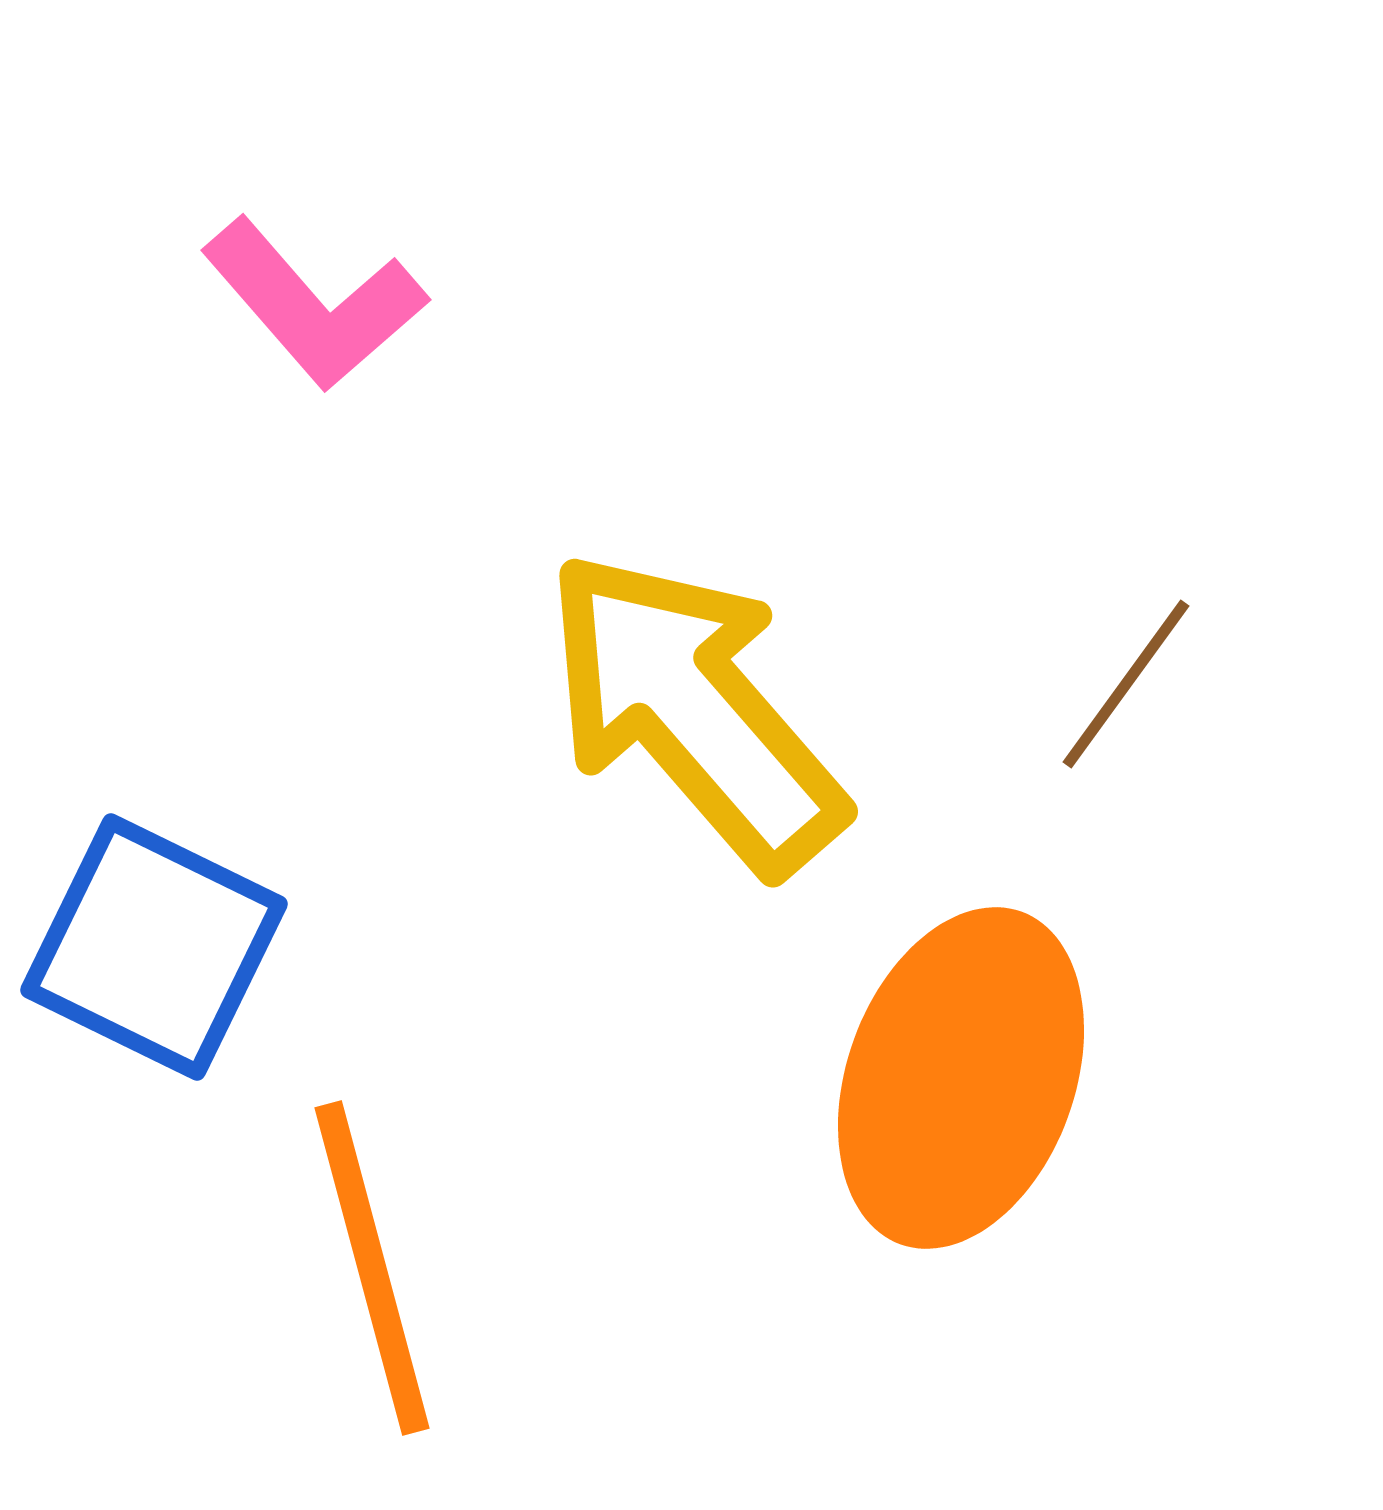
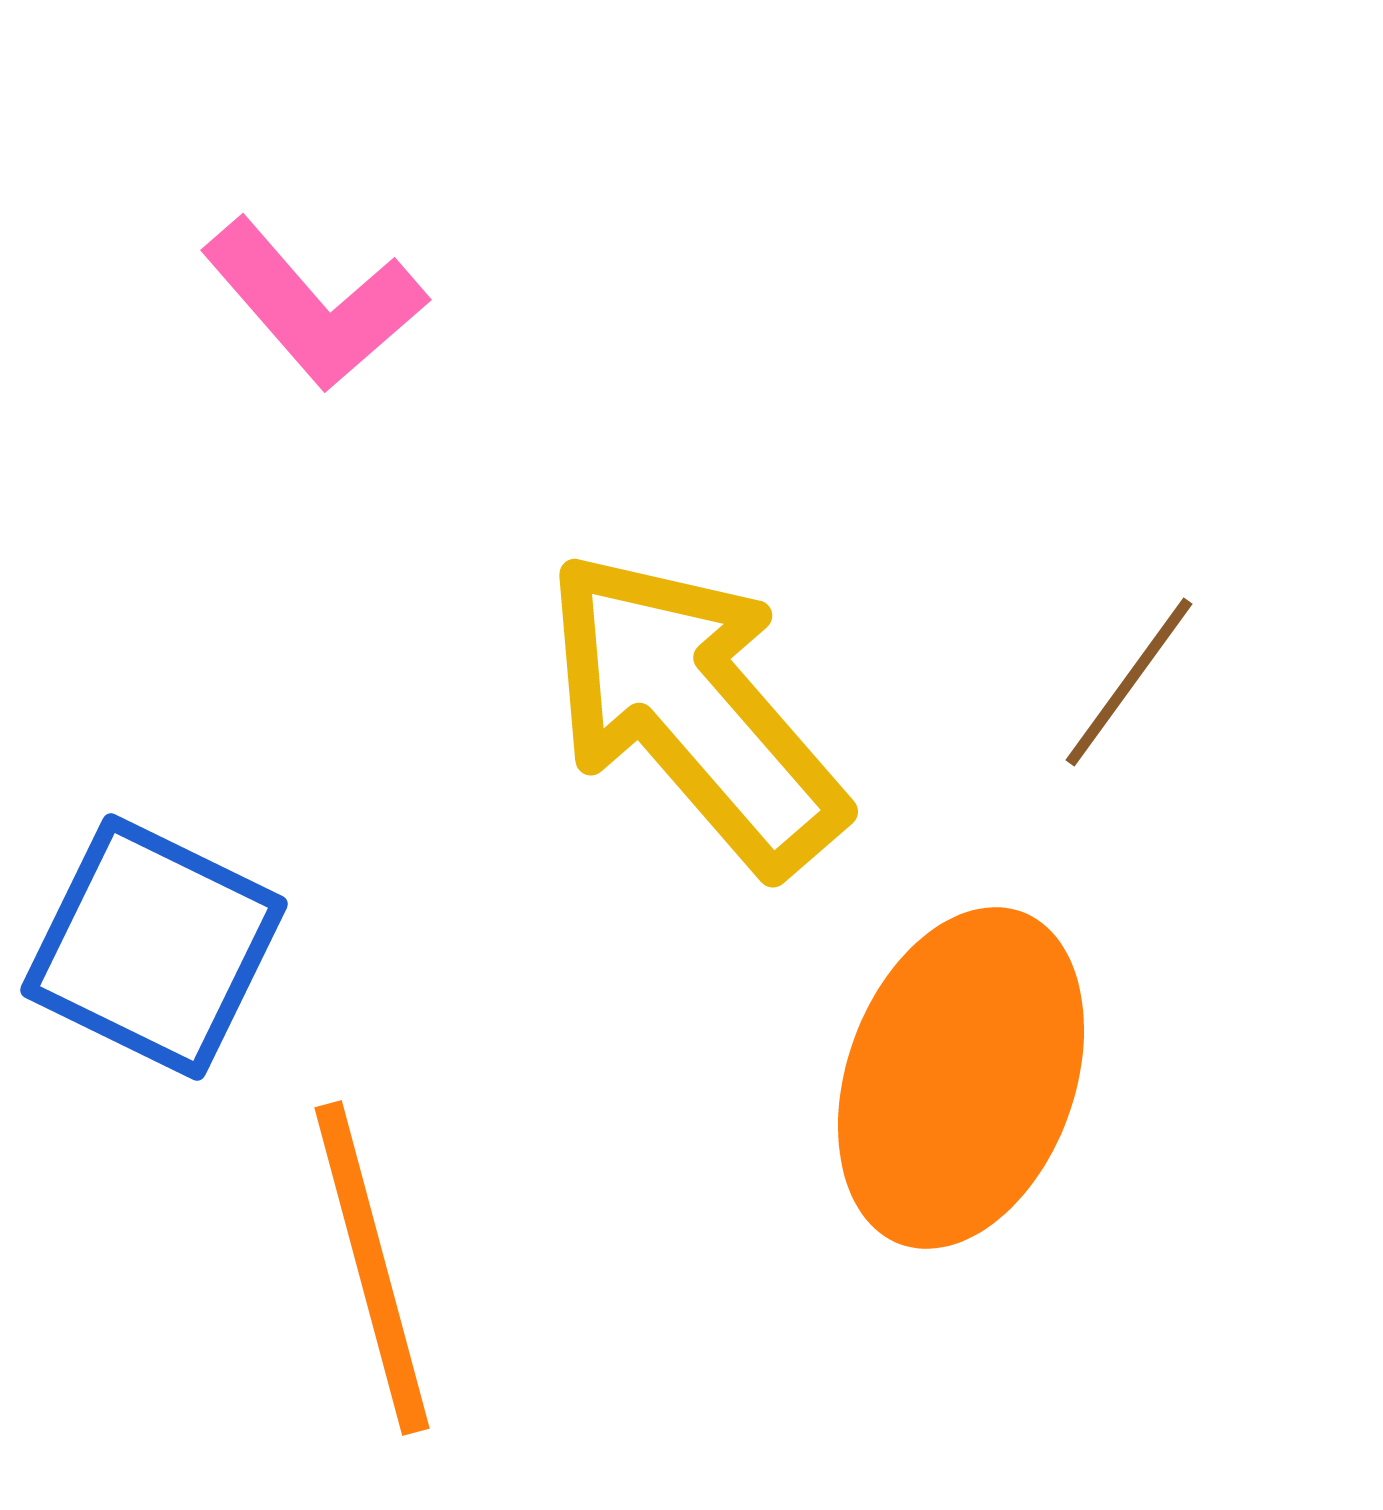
brown line: moved 3 px right, 2 px up
